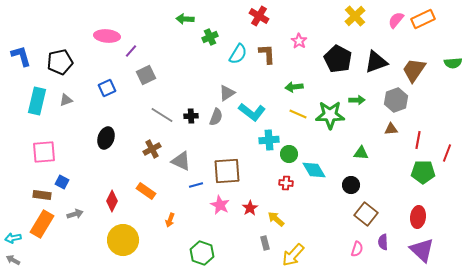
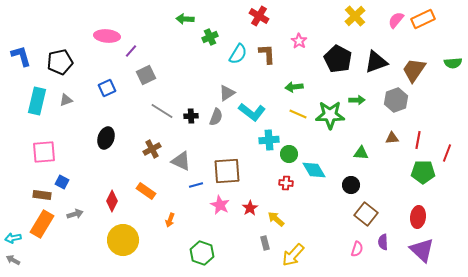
gray line at (162, 115): moved 4 px up
brown triangle at (391, 129): moved 1 px right, 9 px down
